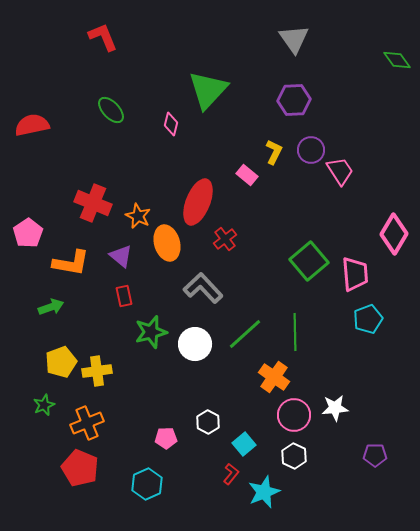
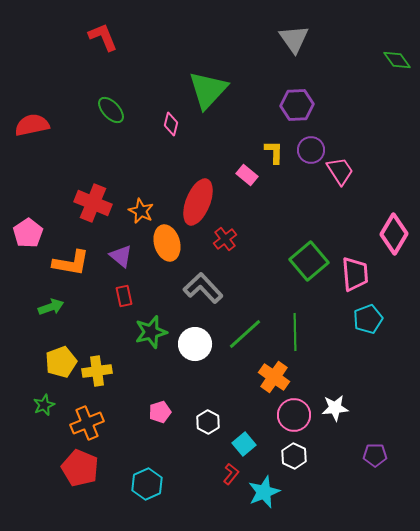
purple hexagon at (294, 100): moved 3 px right, 5 px down
yellow L-shape at (274, 152): rotated 25 degrees counterclockwise
orange star at (138, 216): moved 3 px right, 5 px up
pink pentagon at (166, 438): moved 6 px left, 26 px up; rotated 15 degrees counterclockwise
